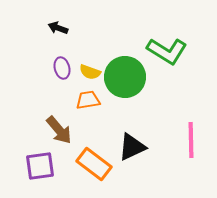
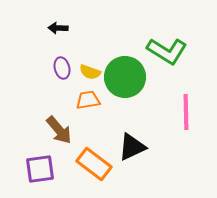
black arrow: rotated 18 degrees counterclockwise
pink line: moved 5 px left, 28 px up
purple square: moved 3 px down
